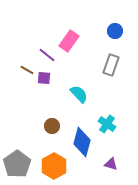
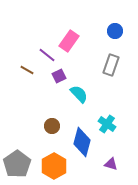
purple square: moved 15 px right, 2 px up; rotated 32 degrees counterclockwise
